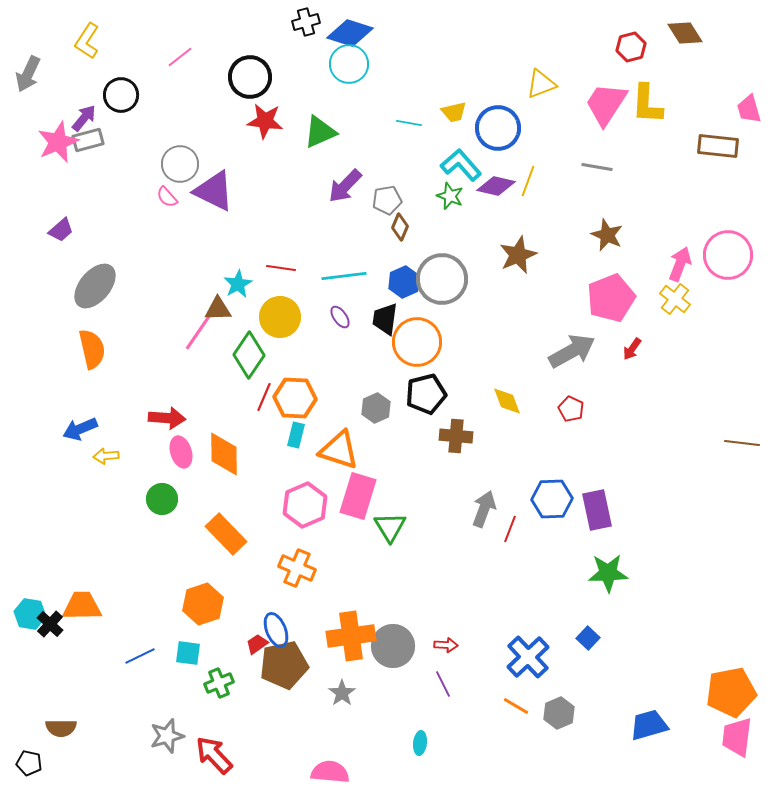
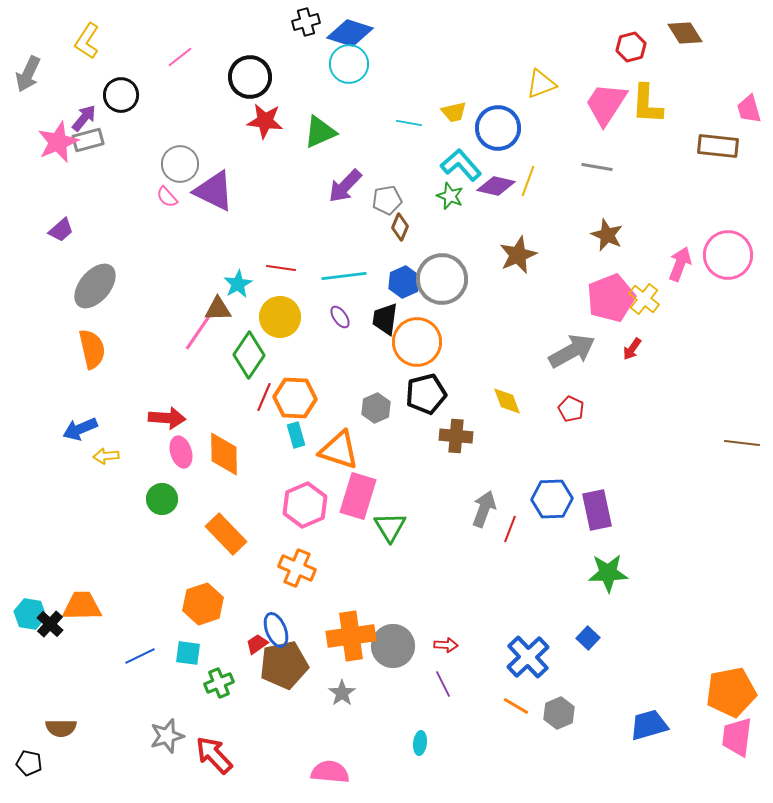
yellow cross at (675, 299): moved 31 px left
cyan rectangle at (296, 435): rotated 30 degrees counterclockwise
